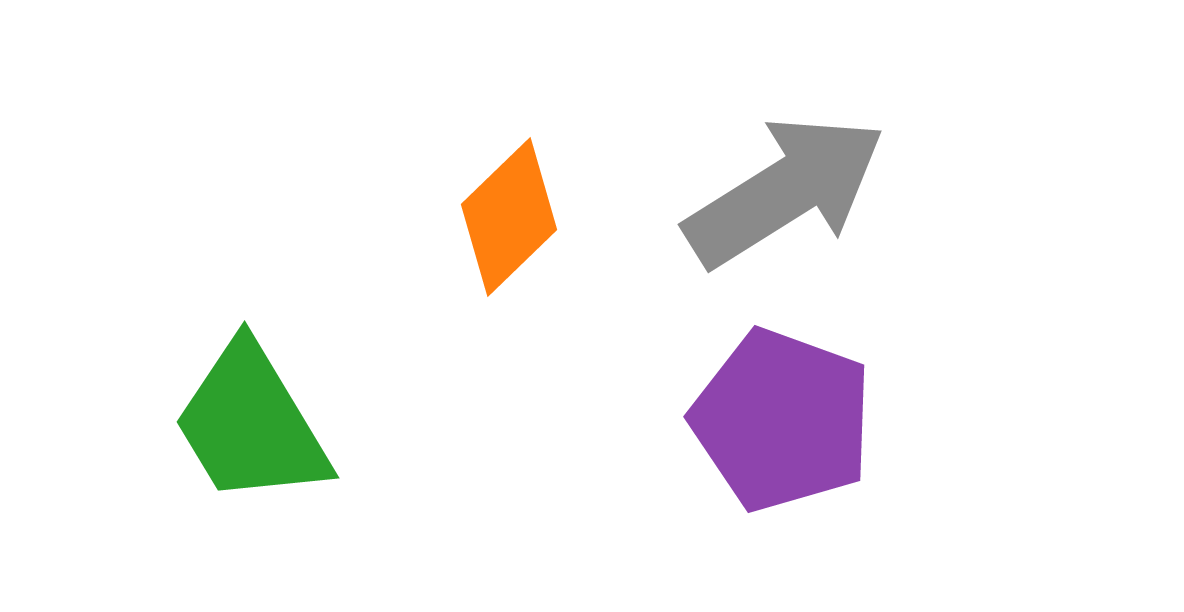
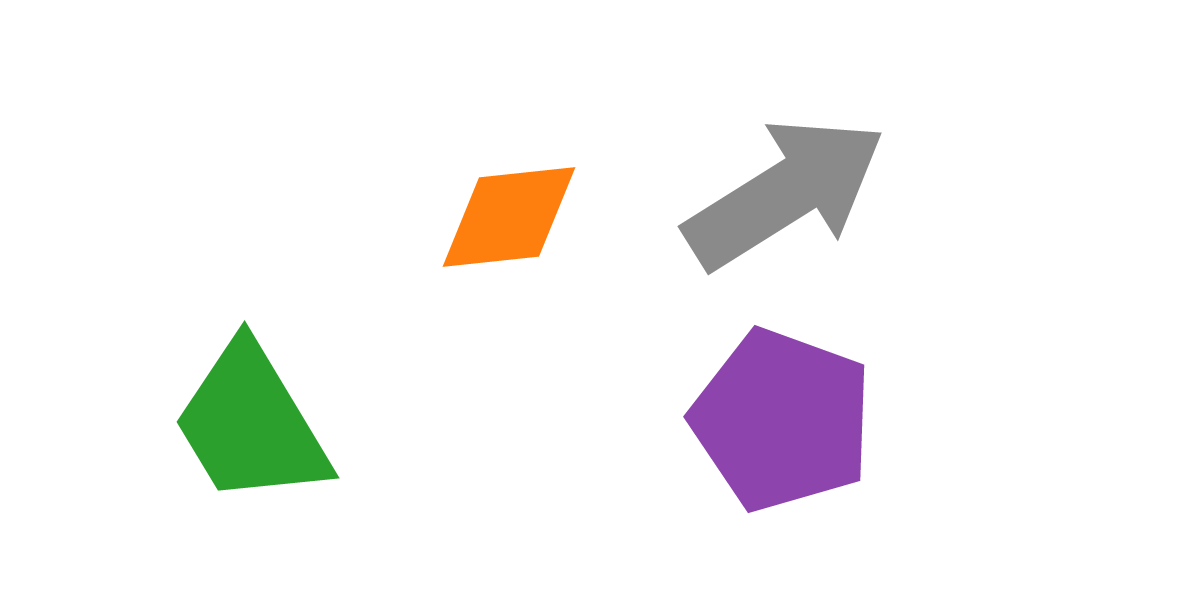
gray arrow: moved 2 px down
orange diamond: rotated 38 degrees clockwise
